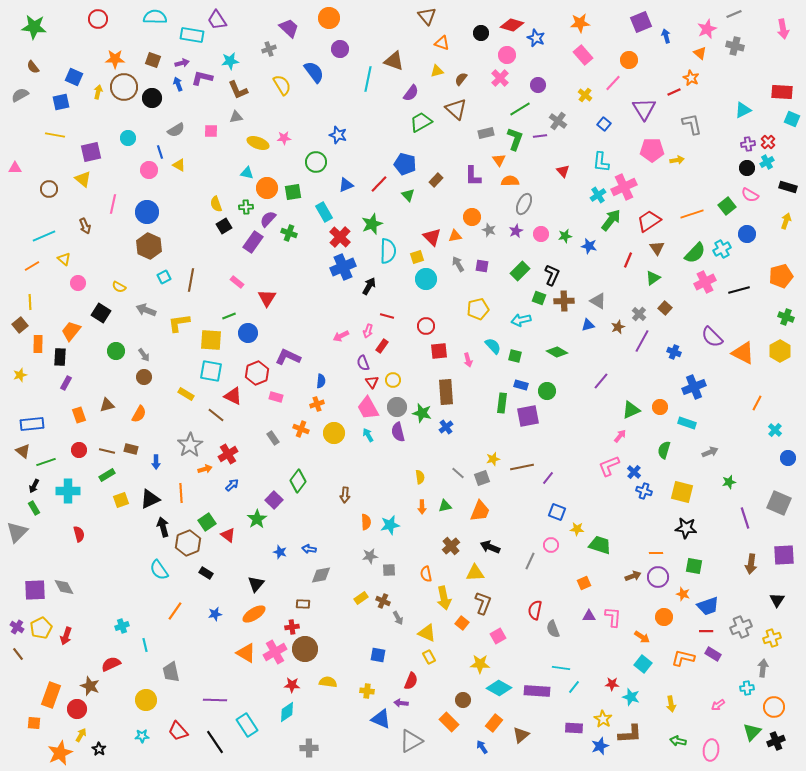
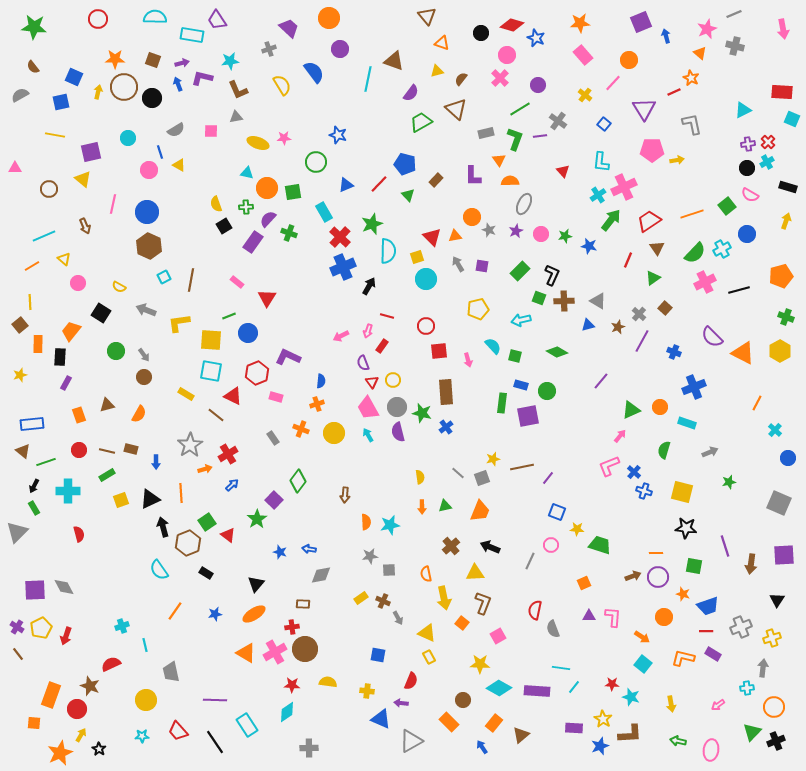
purple line at (745, 518): moved 20 px left, 28 px down
